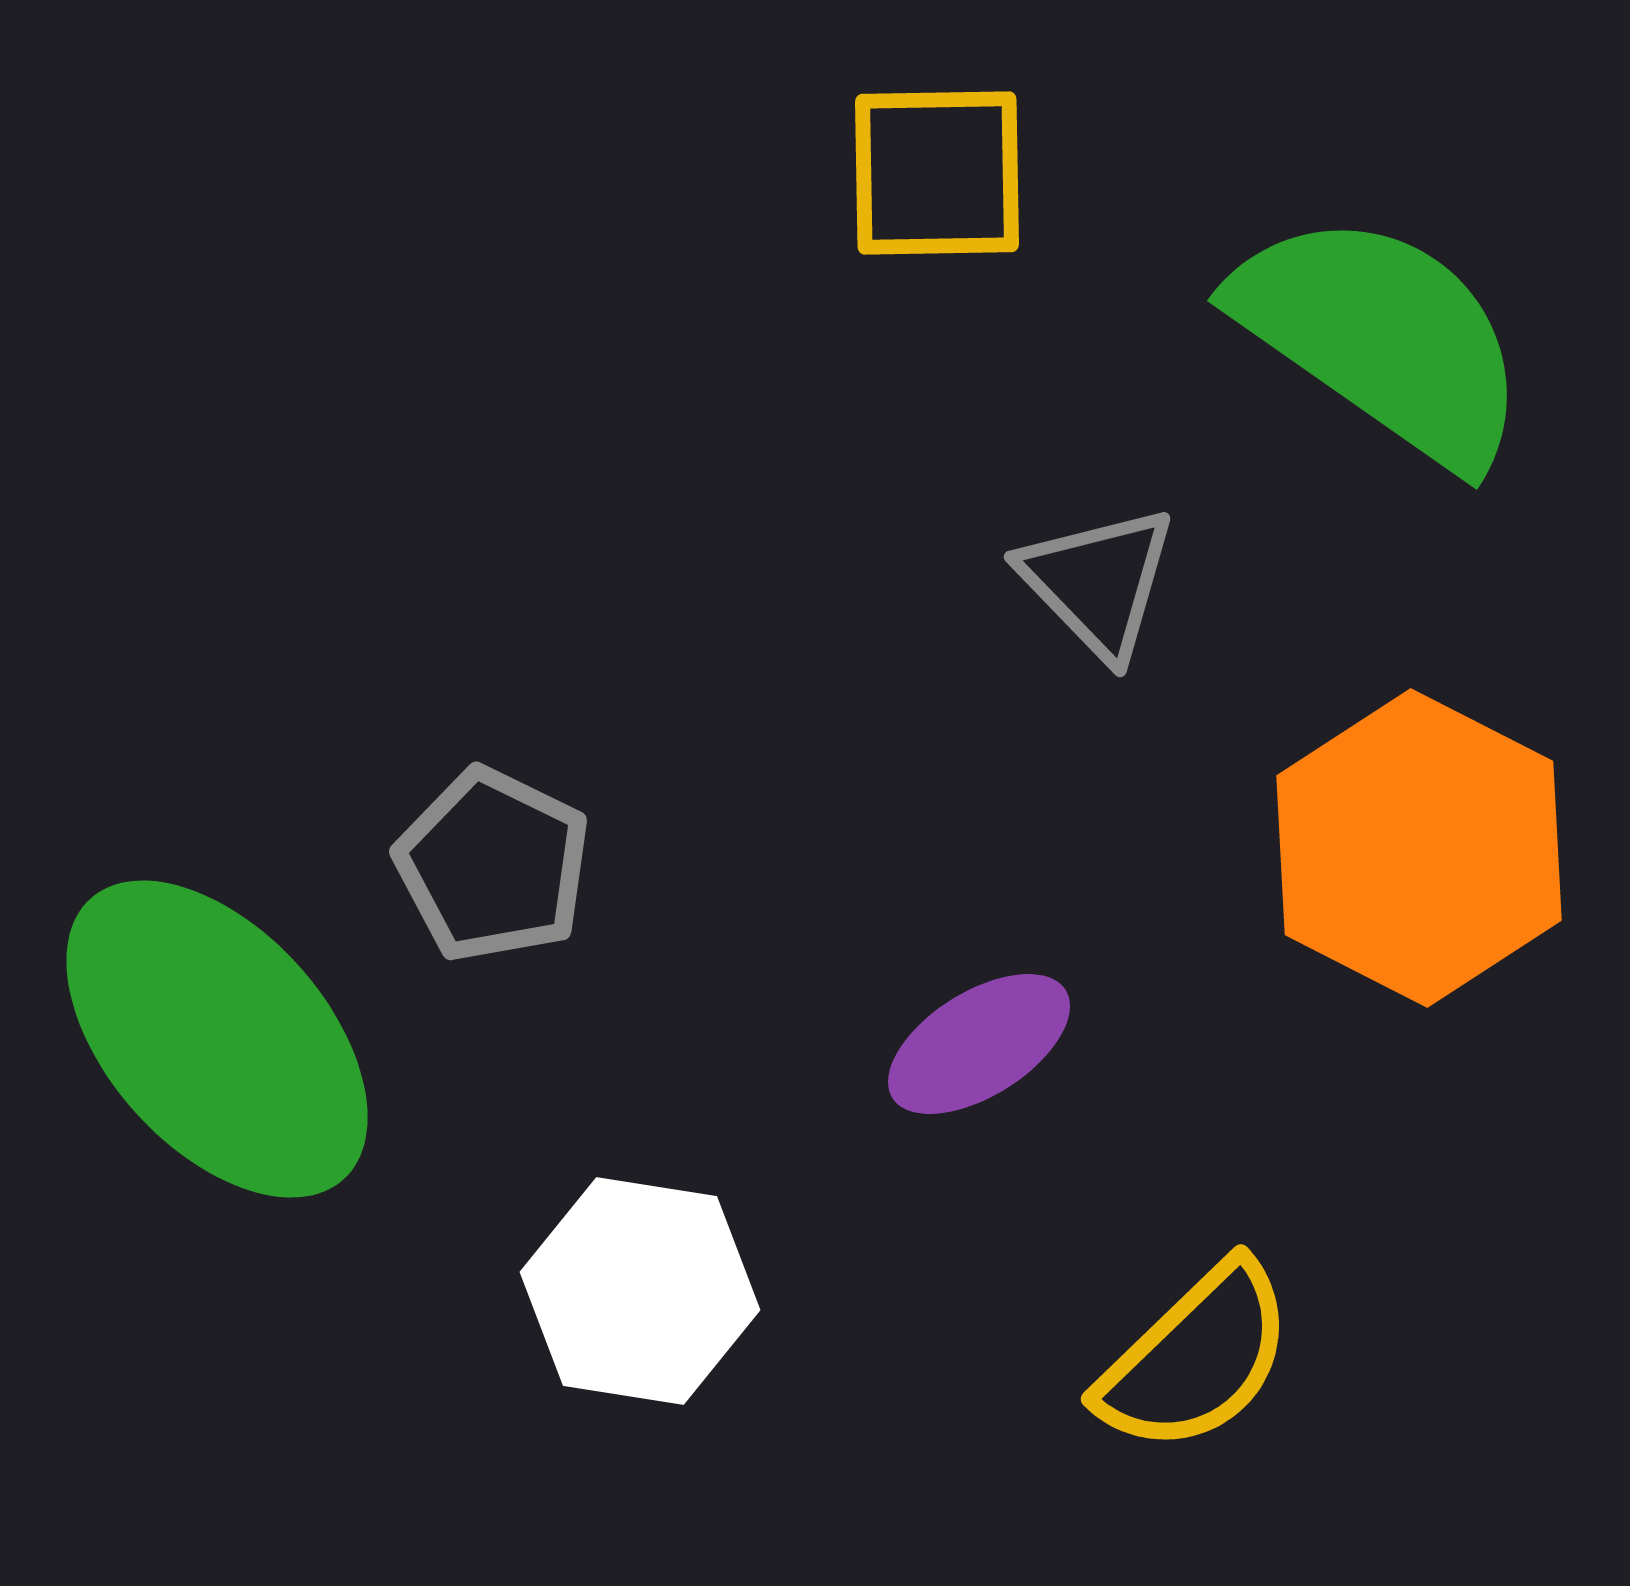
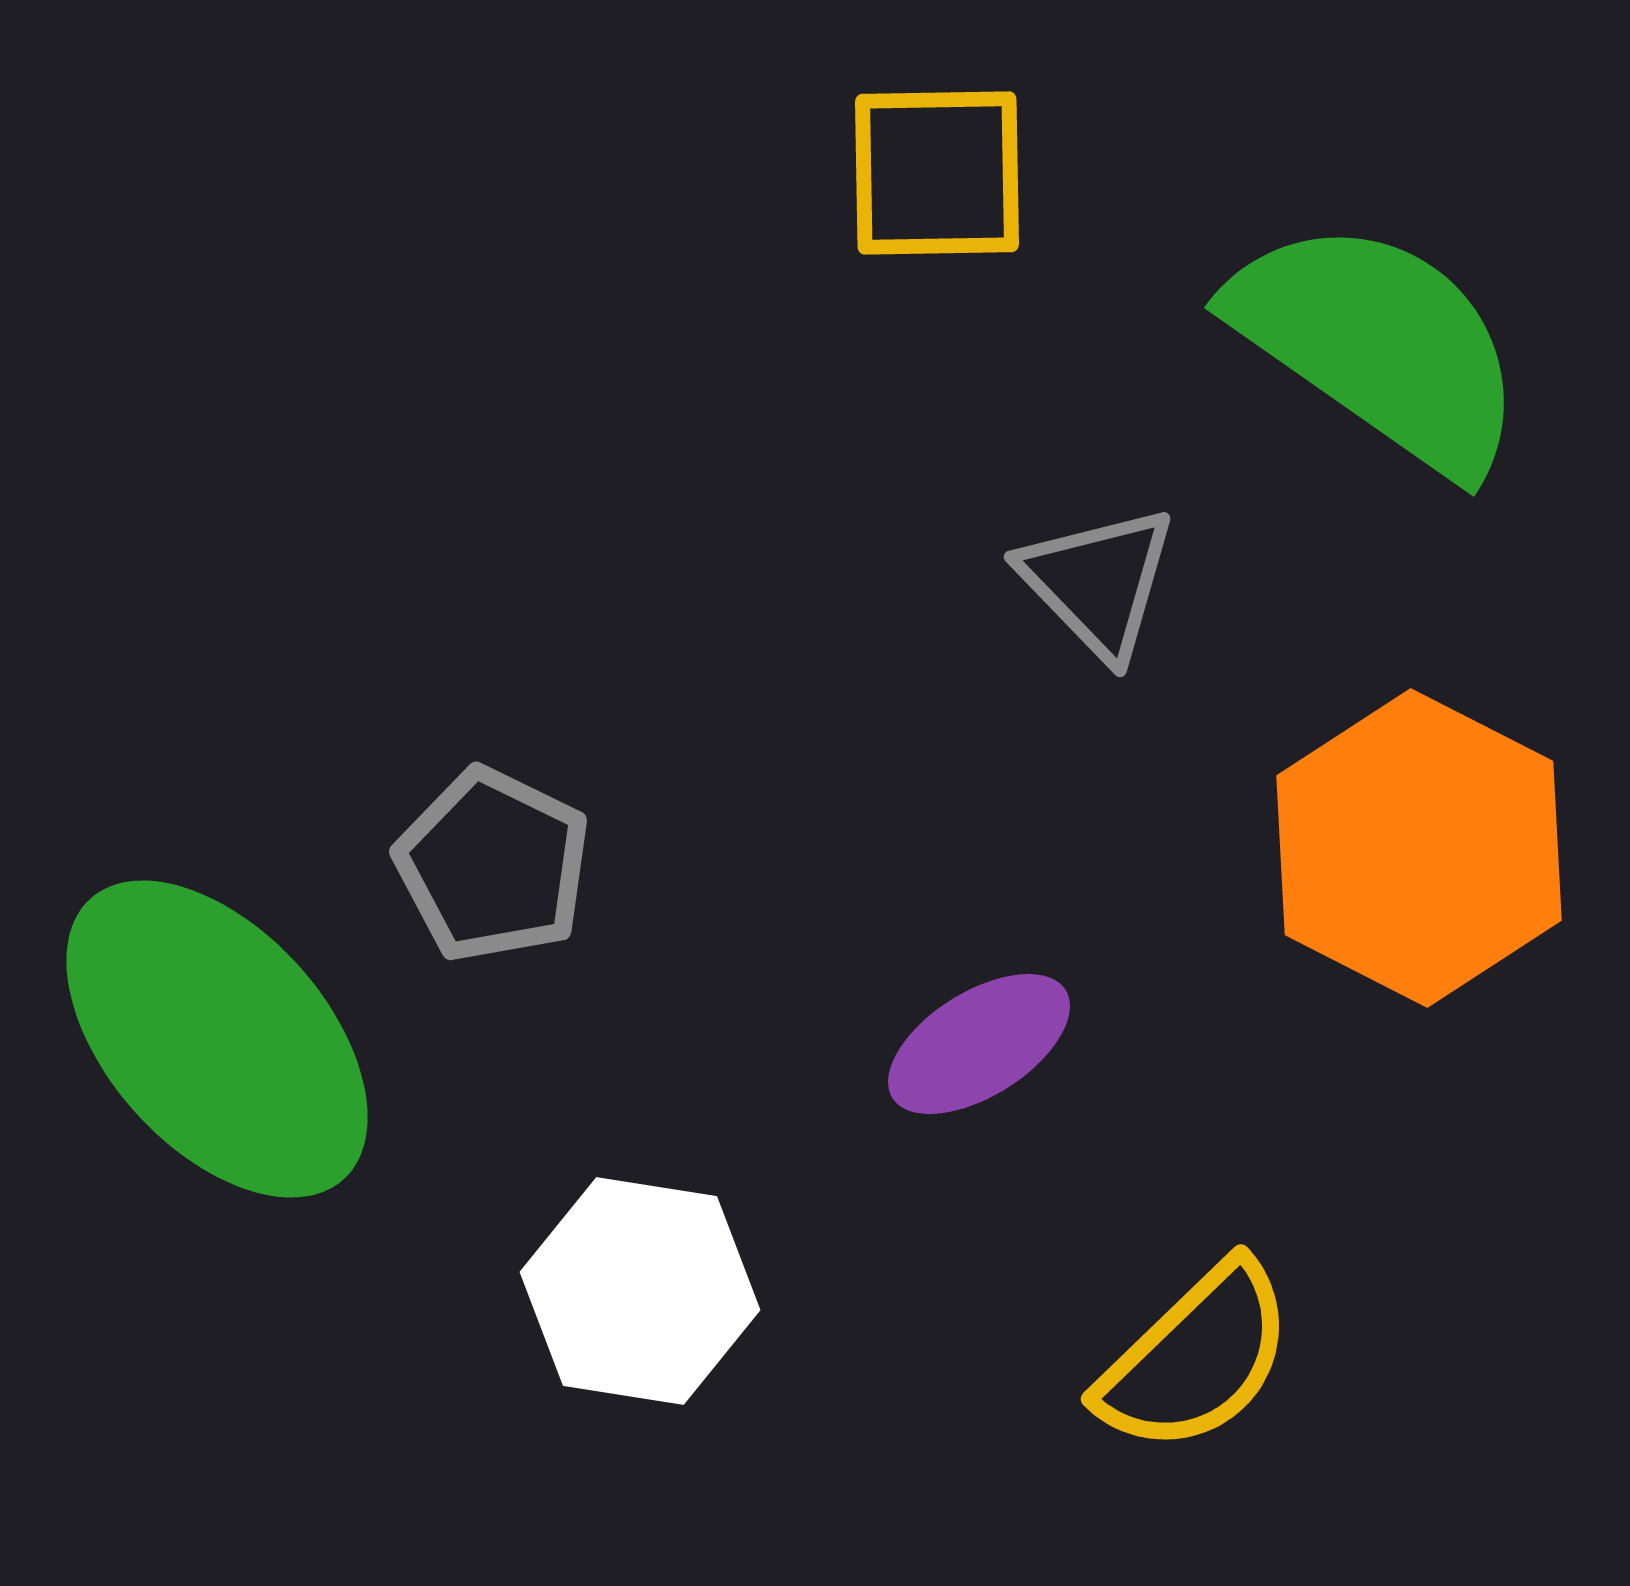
green semicircle: moved 3 px left, 7 px down
